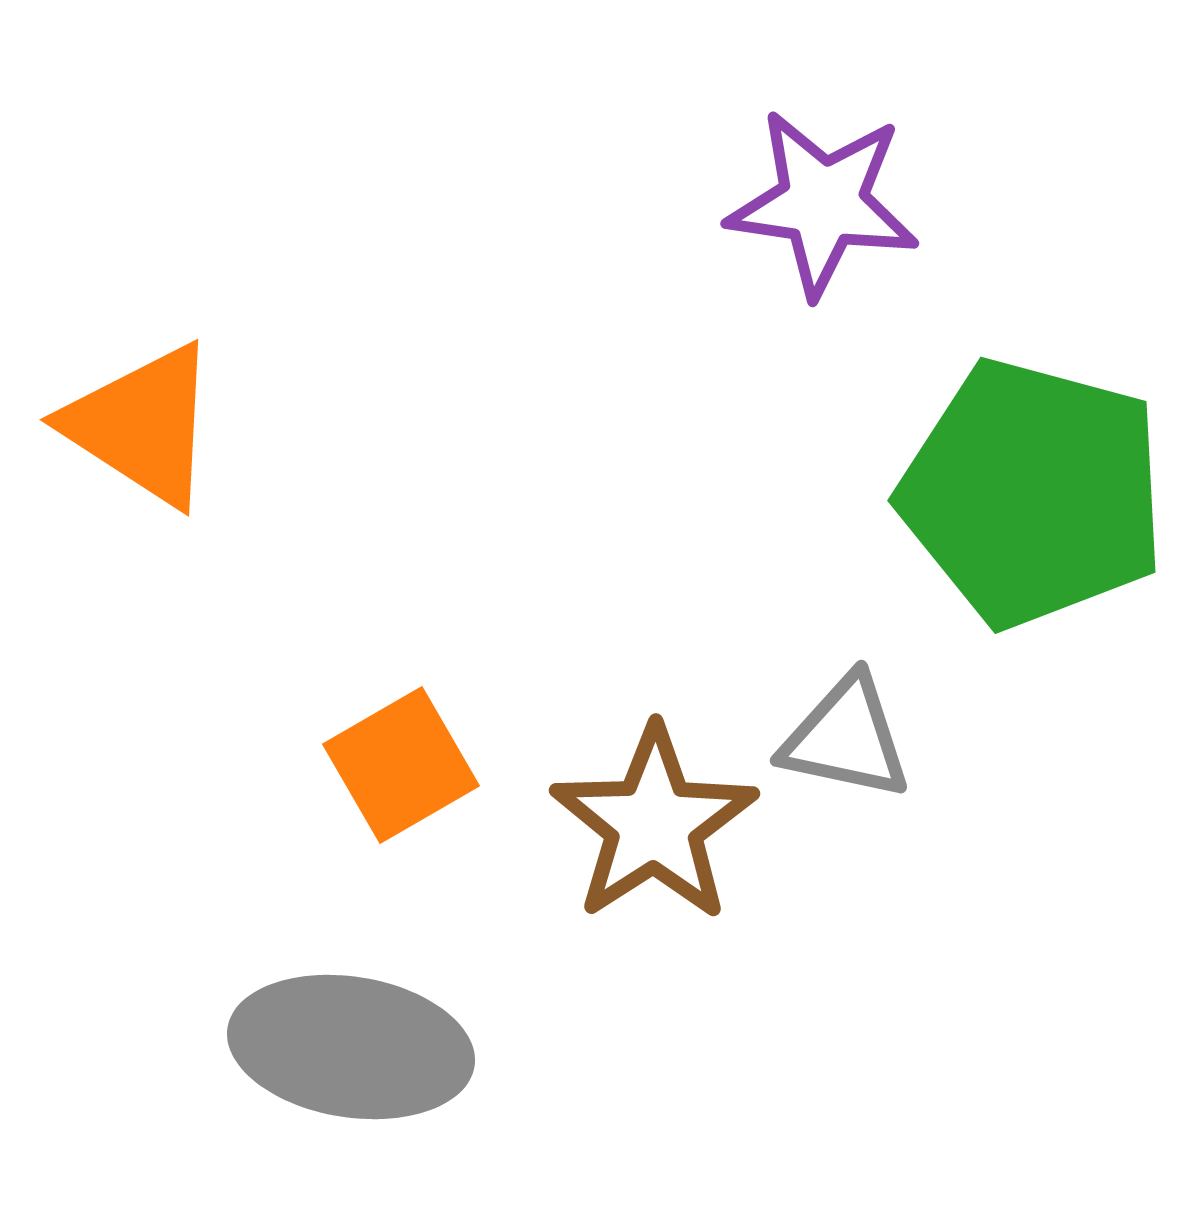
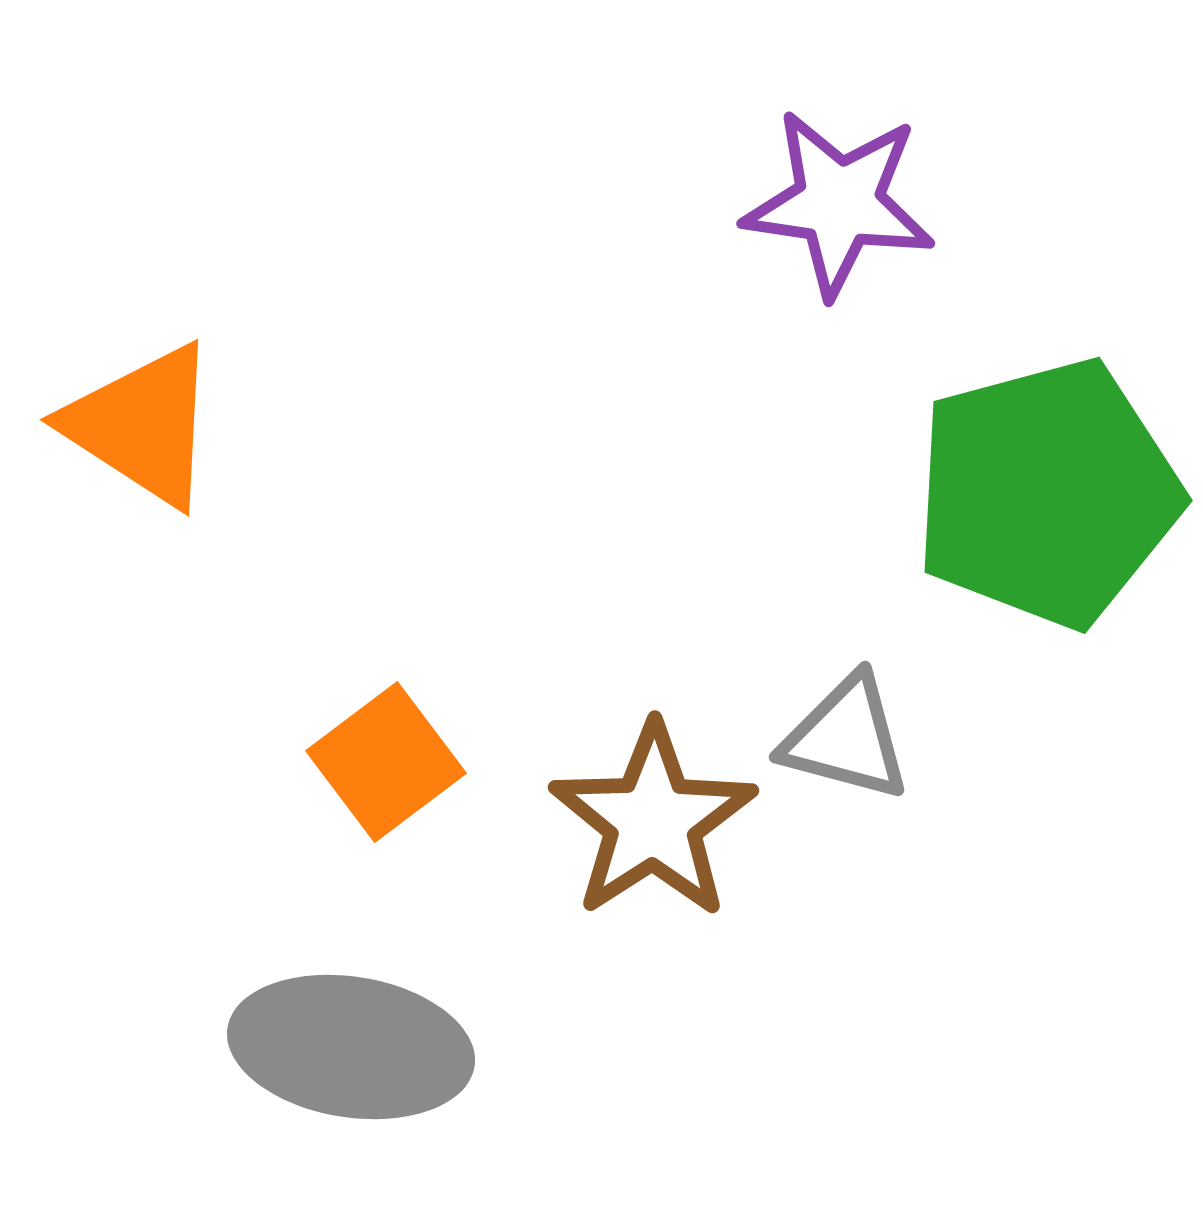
purple star: moved 16 px right
green pentagon: moved 14 px right; rotated 30 degrees counterclockwise
gray triangle: rotated 3 degrees clockwise
orange square: moved 15 px left, 3 px up; rotated 7 degrees counterclockwise
brown star: moved 1 px left, 3 px up
